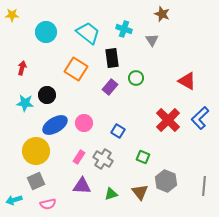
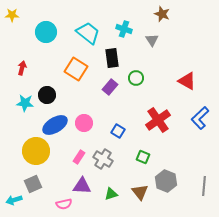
red cross: moved 10 px left; rotated 10 degrees clockwise
gray square: moved 3 px left, 3 px down
pink semicircle: moved 16 px right
